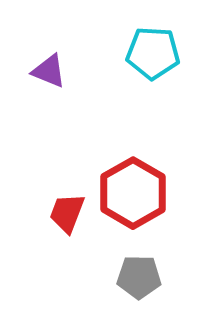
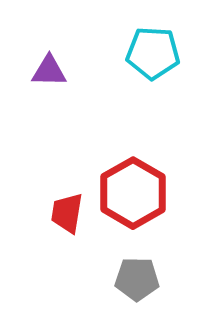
purple triangle: rotated 21 degrees counterclockwise
red trapezoid: rotated 12 degrees counterclockwise
gray pentagon: moved 2 px left, 2 px down
